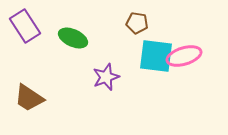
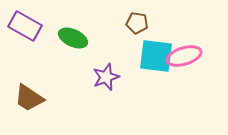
purple rectangle: rotated 28 degrees counterclockwise
